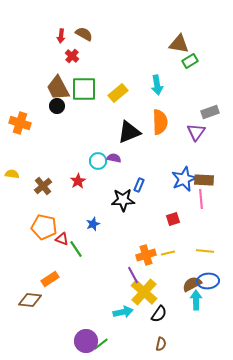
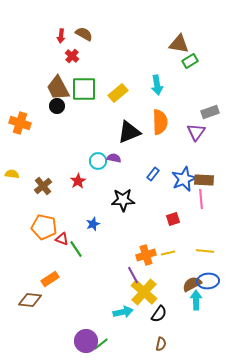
blue rectangle at (139, 185): moved 14 px right, 11 px up; rotated 16 degrees clockwise
